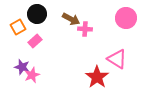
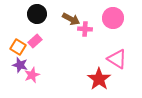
pink circle: moved 13 px left
orange square: moved 20 px down; rotated 28 degrees counterclockwise
purple star: moved 2 px left, 2 px up
red star: moved 2 px right, 2 px down
